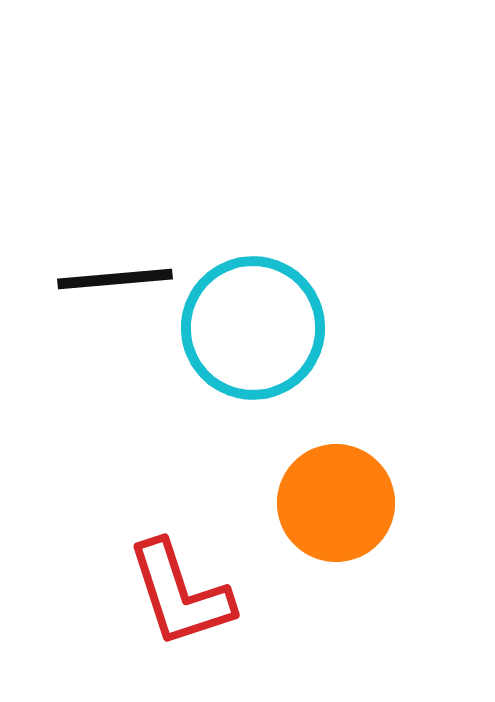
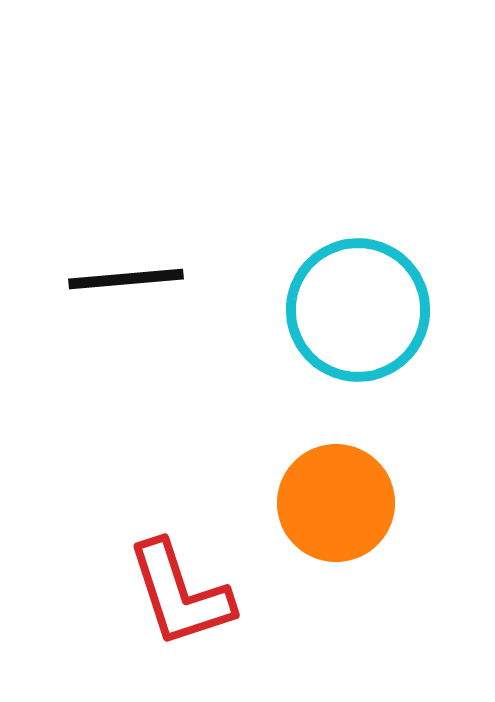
black line: moved 11 px right
cyan circle: moved 105 px right, 18 px up
